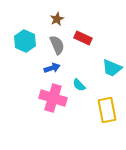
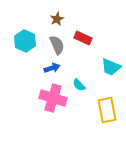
cyan trapezoid: moved 1 px left, 1 px up
